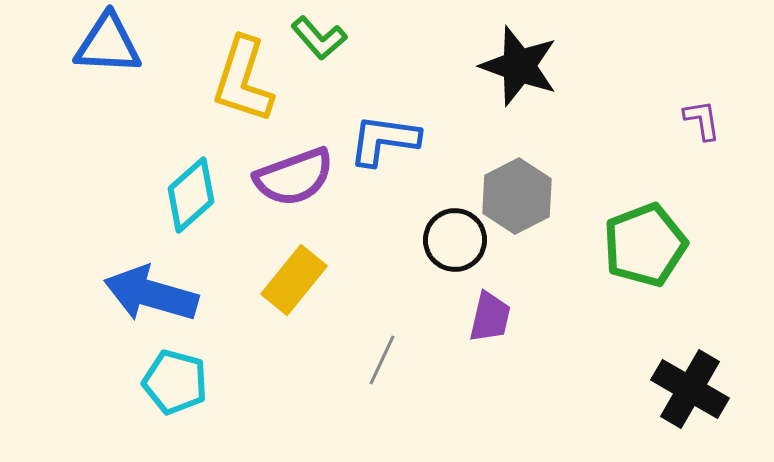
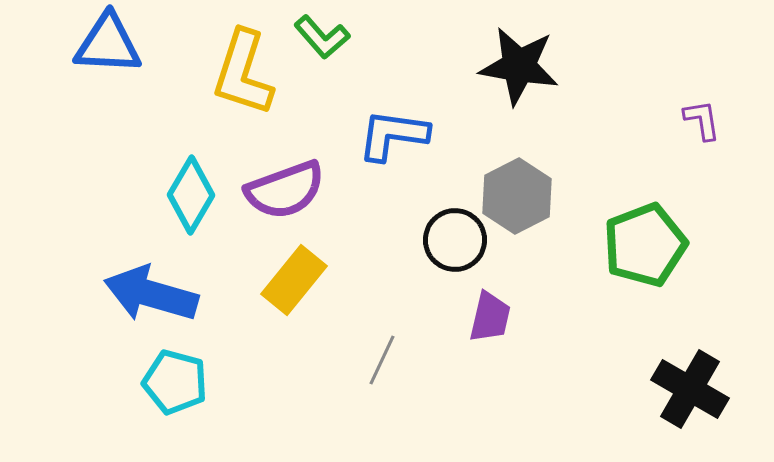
green L-shape: moved 3 px right, 1 px up
black star: rotated 10 degrees counterclockwise
yellow L-shape: moved 7 px up
blue L-shape: moved 9 px right, 5 px up
purple semicircle: moved 9 px left, 13 px down
cyan diamond: rotated 18 degrees counterclockwise
